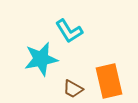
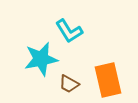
orange rectangle: moved 1 px left, 1 px up
brown trapezoid: moved 4 px left, 5 px up
